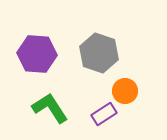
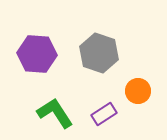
orange circle: moved 13 px right
green L-shape: moved 5 px right, 5 px down
